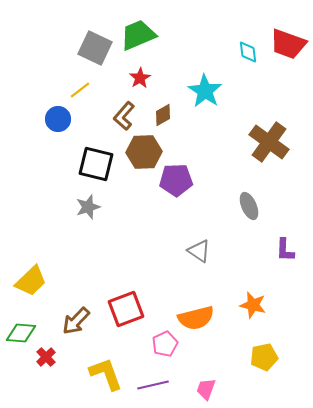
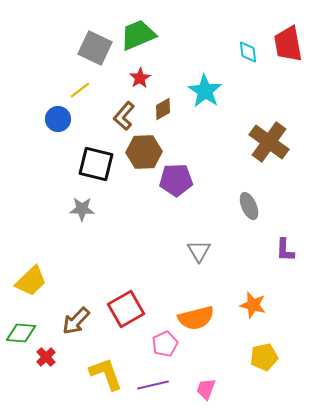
red trapezoid: rotated 60 degrees clockwise
brown diamond: moved 6 px up
gray star: moved 6 px left, 2 px down; rotated 20 degrees clockwise
gray triangle: rotated 25 degrees clockwise
red square: rotated 9 degrees counterclockwise
